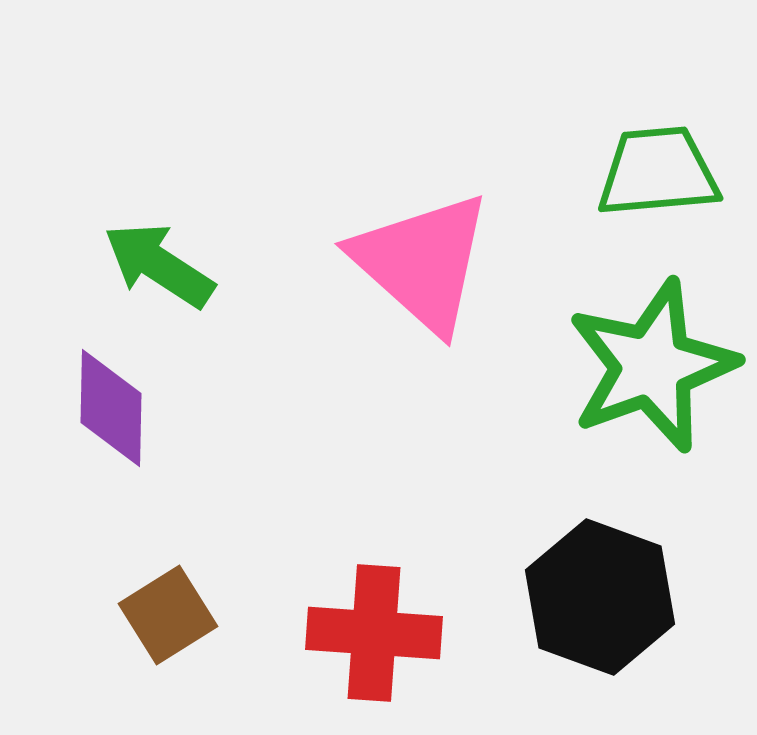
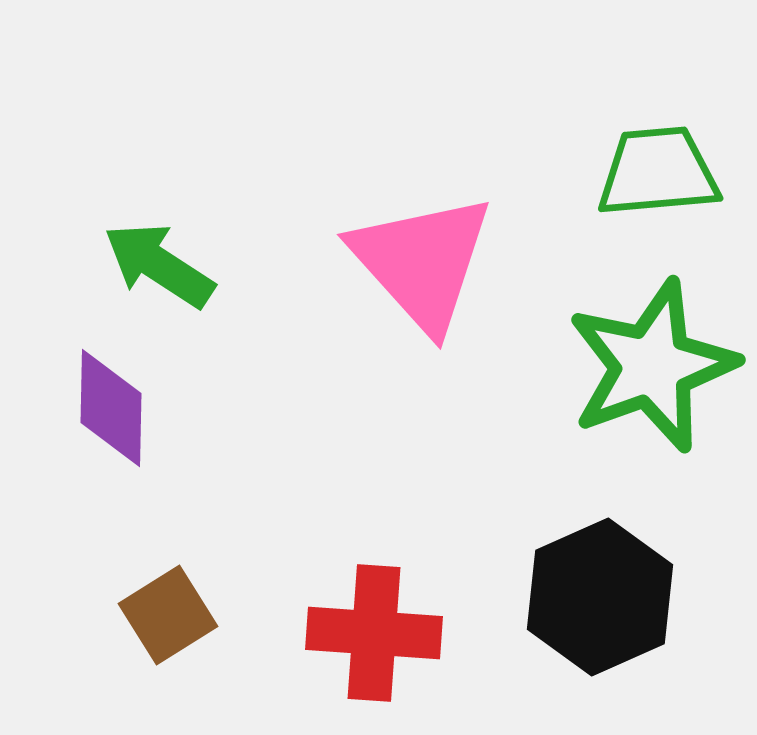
pink triangle: rotated 6 degrees clockwise
black hexagon: rotated 16 degrees clockwise
